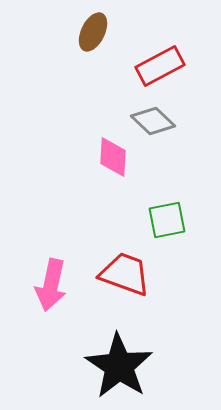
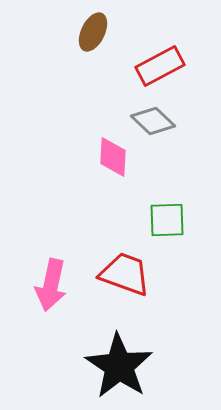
green square: rotated 9 degrees clockwise
